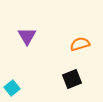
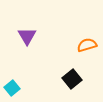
orange semicircle: moved 7 px right, 1 px down
black square: rotated 18 degrees counterclockwise
